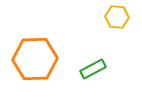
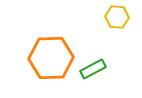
orange hexagon: moved 16 px right, 1 px up
